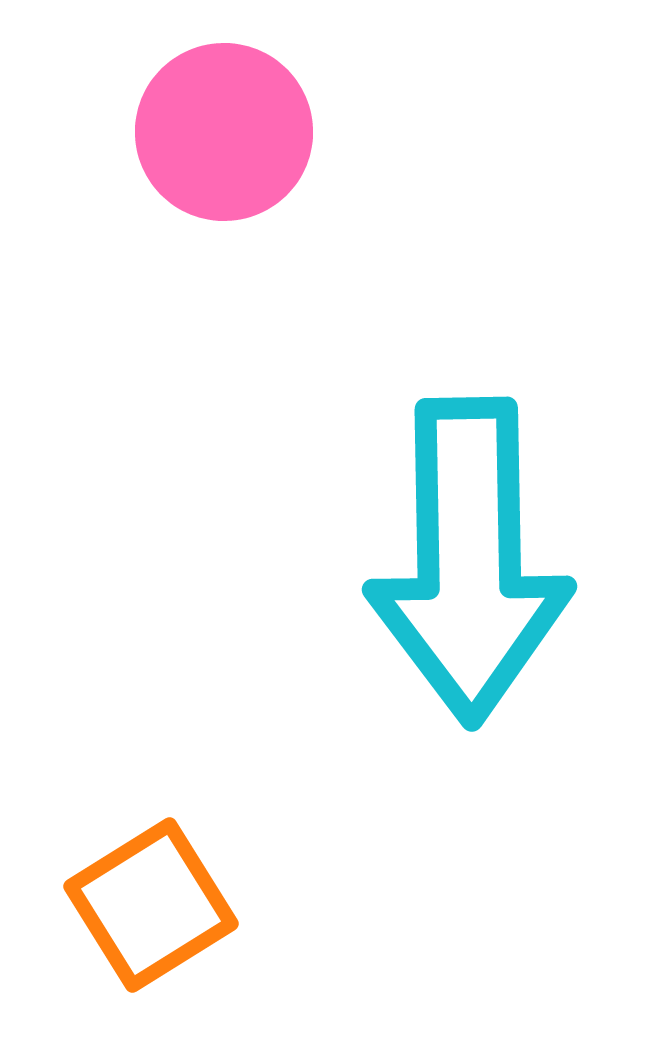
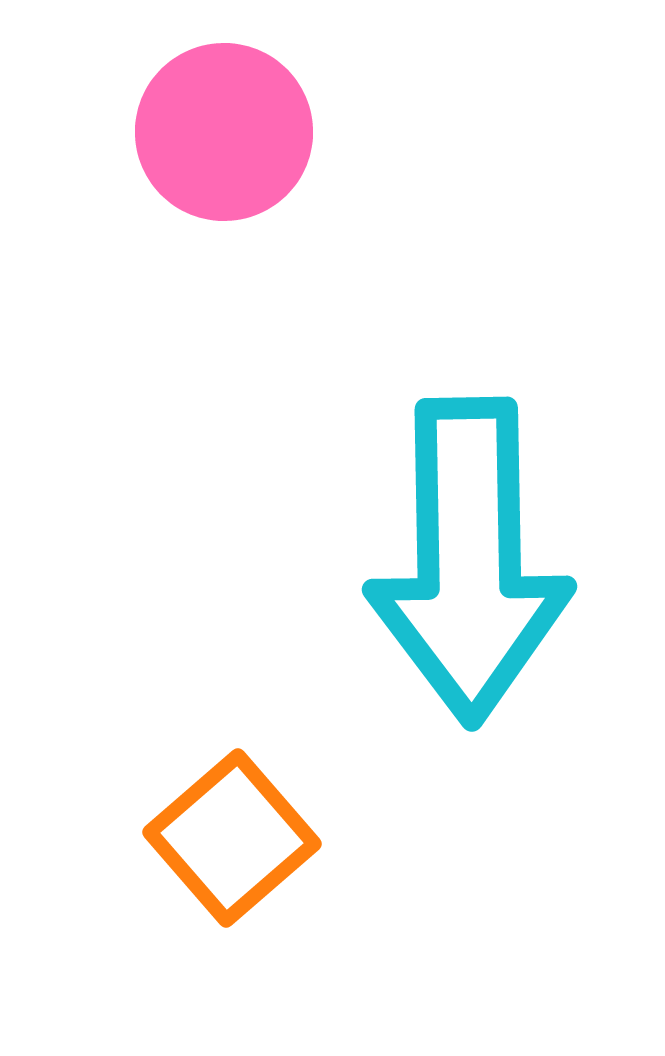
orange square: moved 81 px right, 67 px up; rotated 9 degrees counterclockwise
